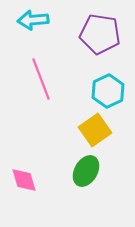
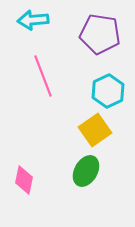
pink line: moved 2 px right, 3 px up
pink diamond: rotated 28 degrees clockwise
